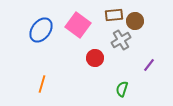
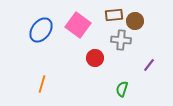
gray cross: rotated 36 degrees clockwise
